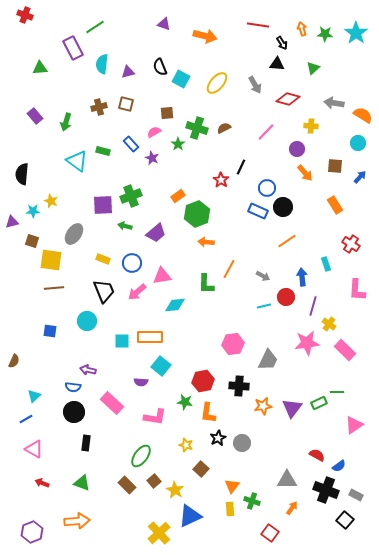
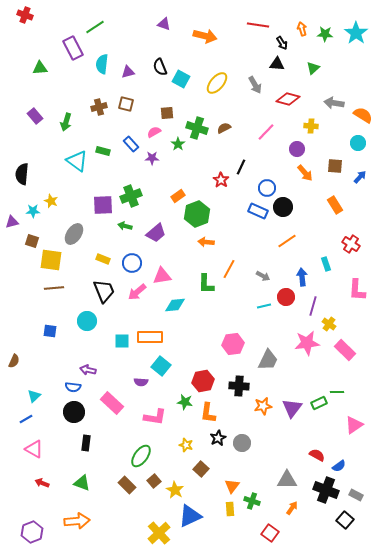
purple star at (152, 158): rotated 24 degrees counterclockwise
